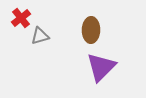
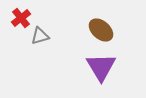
brown ellipse: moved 10 px right; rotated 50 degrees counterclockwise
purple triangle: rotated 16 degrees counterclockwise
